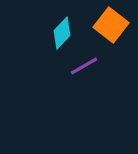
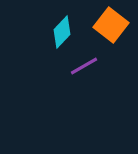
cyan diamond: moved 1 px up
